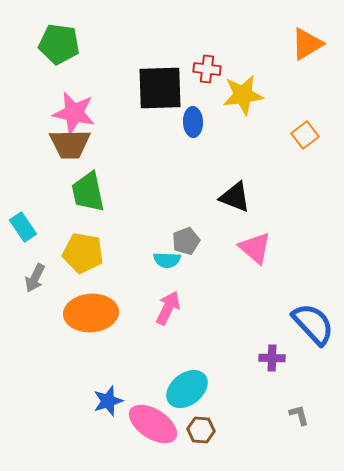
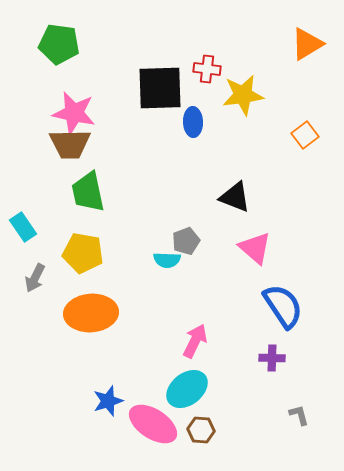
pink arrow: moved 27 px right, 33 px down
blue semicircle: moved 30 px left, 18 px up; rotated 9 degrees clockwise
